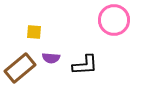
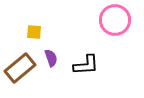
pink circle: moved 1 px right
purple semicircle: rotated 114 degrees counterclockwise
black L-shape: moved 1 px right
